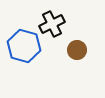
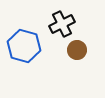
black cross: moved 10 px right
